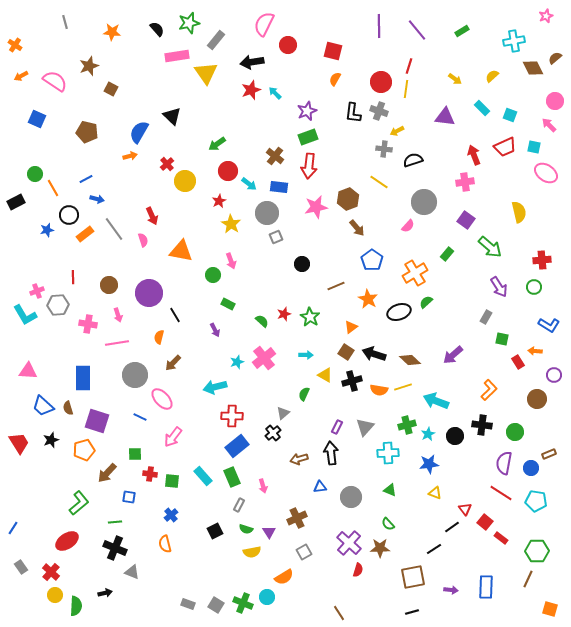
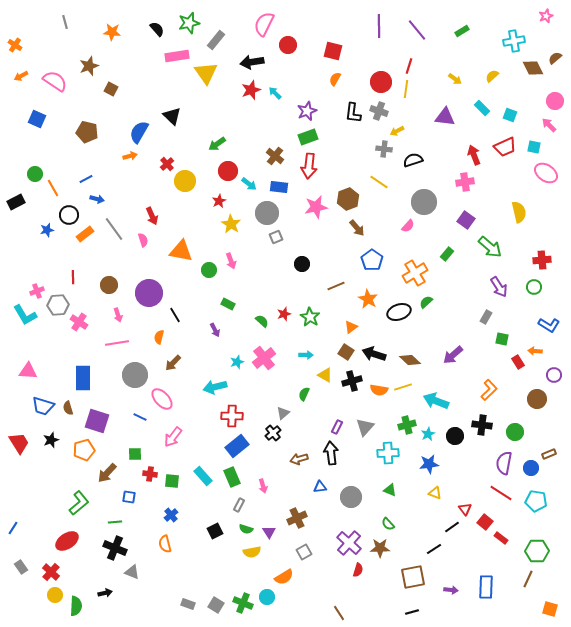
green circle at (213, 275): moved 4 px left, 5 px up
pink cross at (88, 324): moved 9 px left, 2 px up; rotated 24 degrees clockwise
blue trapezoid at (43, 406): rotated 25 degrees counterclockwise
